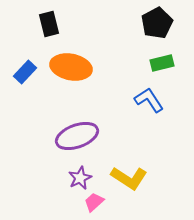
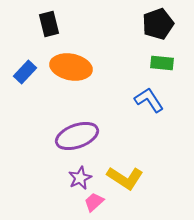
black pentagon: moved 1 px right, 1 px down; rotated 8 degrees clockwise
green rectangle: rotated 20 degrees clockwise
yellow L-shape: moved 4 px left
